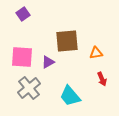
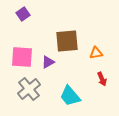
gray cross: moved 1 px down
